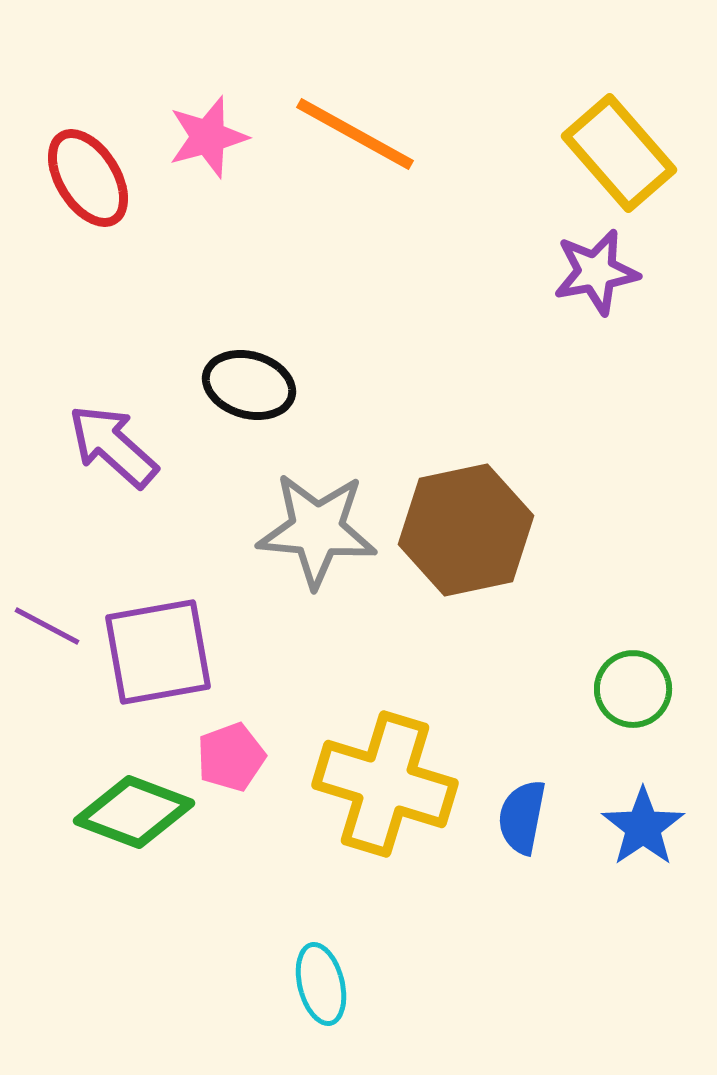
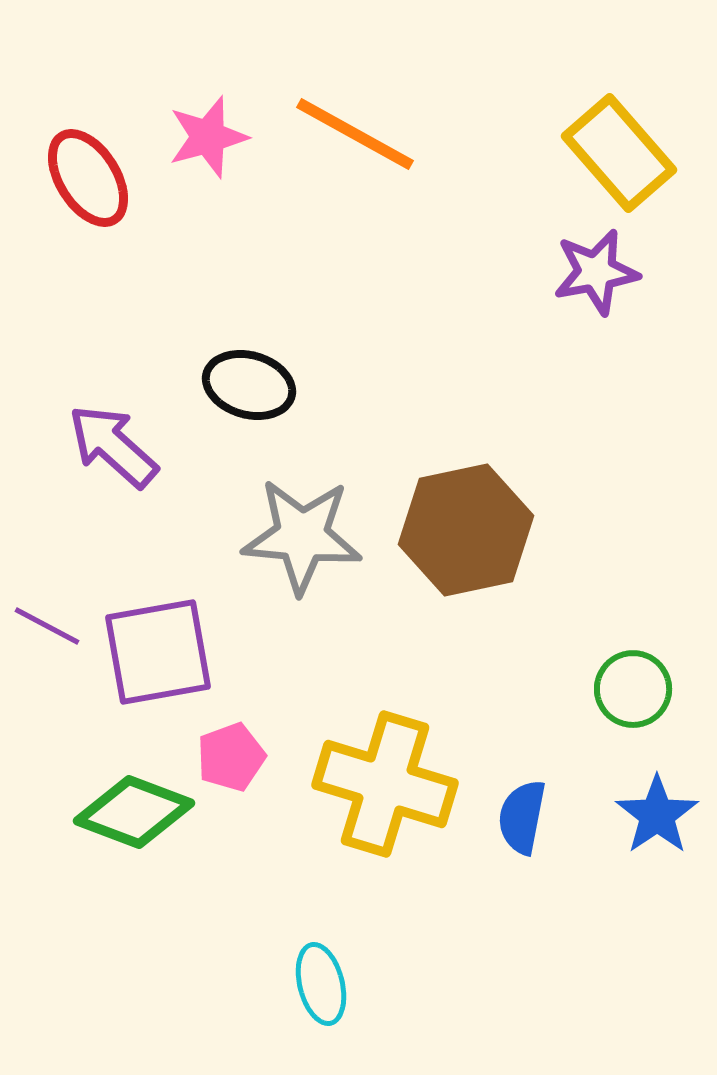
gray star: moved 15 px left, 6 px down
blue star: moved 14 px right, 12 px up
